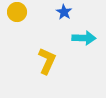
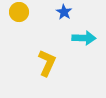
yellow circle: moved 2 px right
yellow L-shape: moved 2 px down
